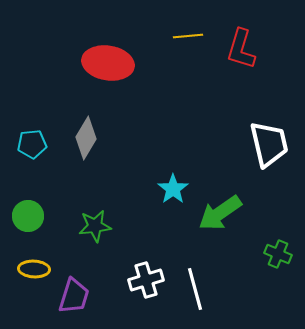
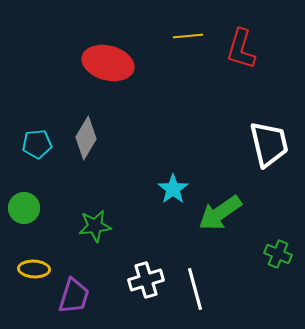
red ellipse: rotated 6 degrees clockwise
cyan pentagon: moved 5 px right
green circle: moved 4 px left, 8 px up
